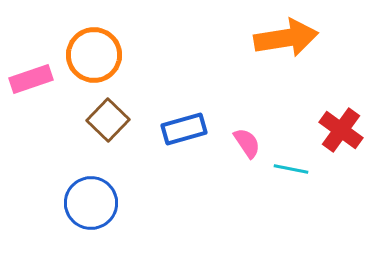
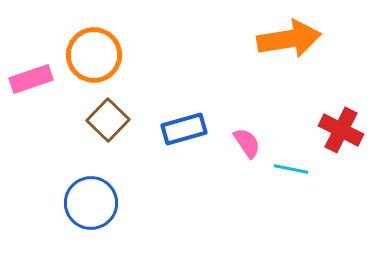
orange arrow: moved 3 px right, 1 px down
red cross: rotated 9 degrees counterclockwise
